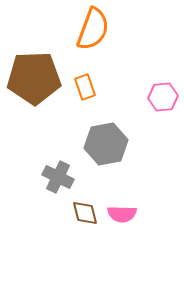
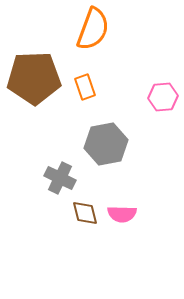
gray cross: moved 2 px right, 1 px down
